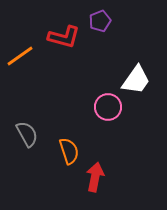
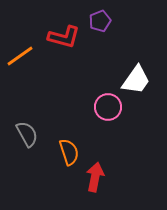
orange semicircle: moved 1 px down
